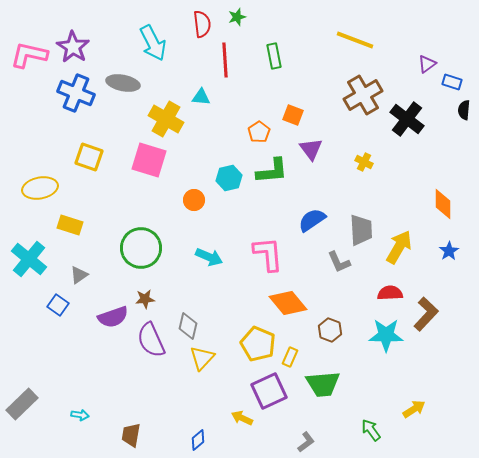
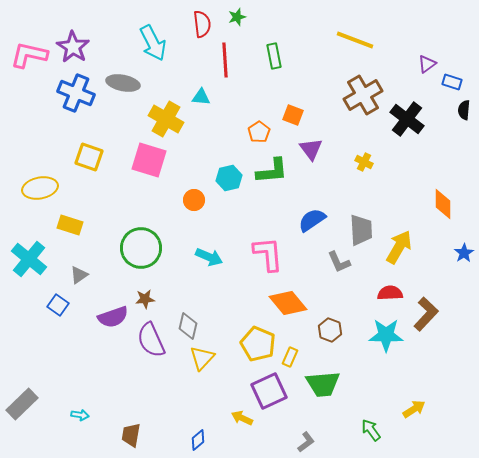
blue star at (449, 251): moved 15 px right, 2 px down
